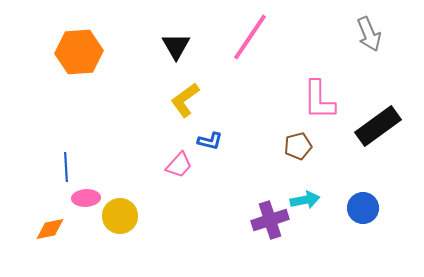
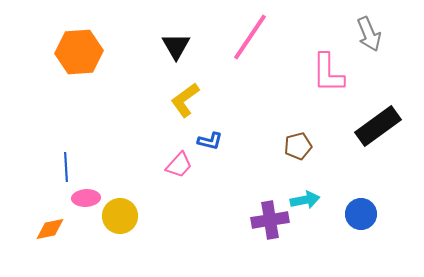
pink L-shape: moved 9 px right, 27 px up
blue circle: moved 2 px left, 6 px down
purple cross: rotated 9 degrees clockwise
